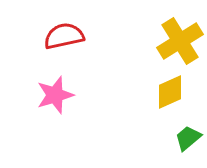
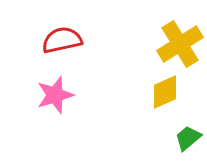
red semicircle: moved 2 px left, 4 px down
yellow cross: moved 3 px down
yellow diamond: moved 5 px left
